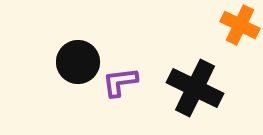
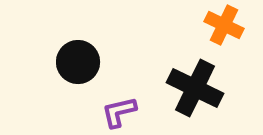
orange cross: moved 16 px left
purple L-shape: moved 1 px left, 30 px down; rotated 6 degrees counterclockwise
